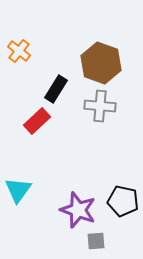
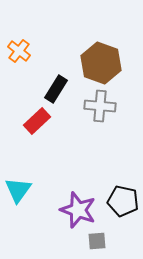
gray square: moved 1 px right
